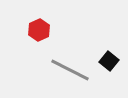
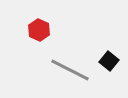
red hexagon: rotated 10 degrees counterclockwise
